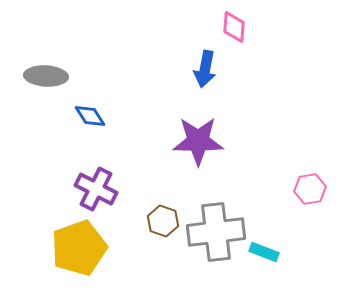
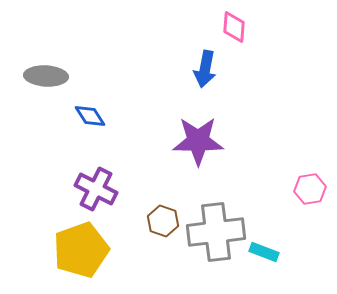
yellow pentagon: moved 2 px right, 2 px down
